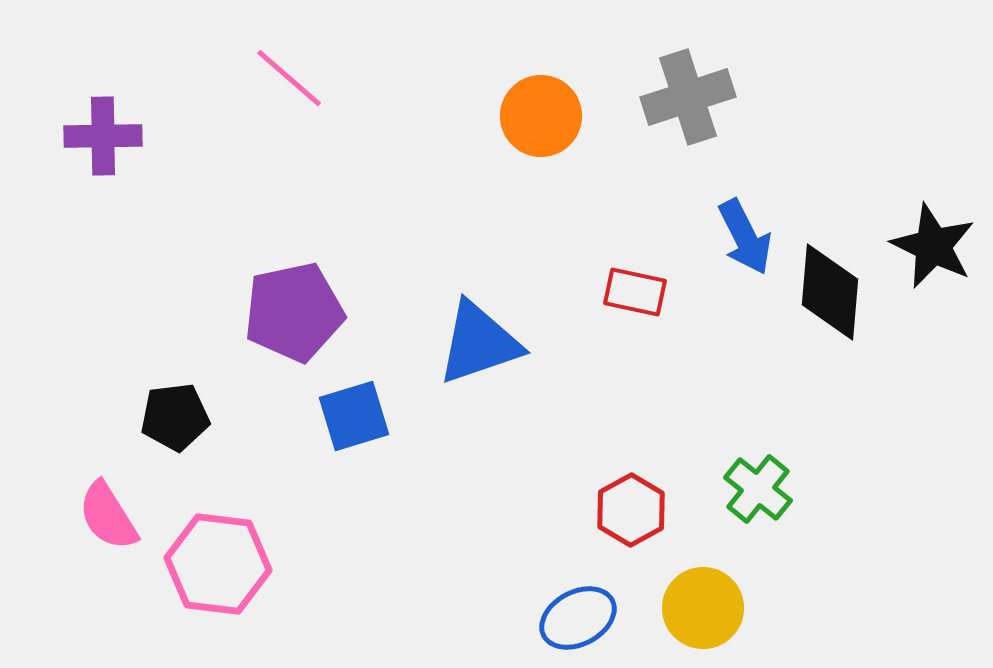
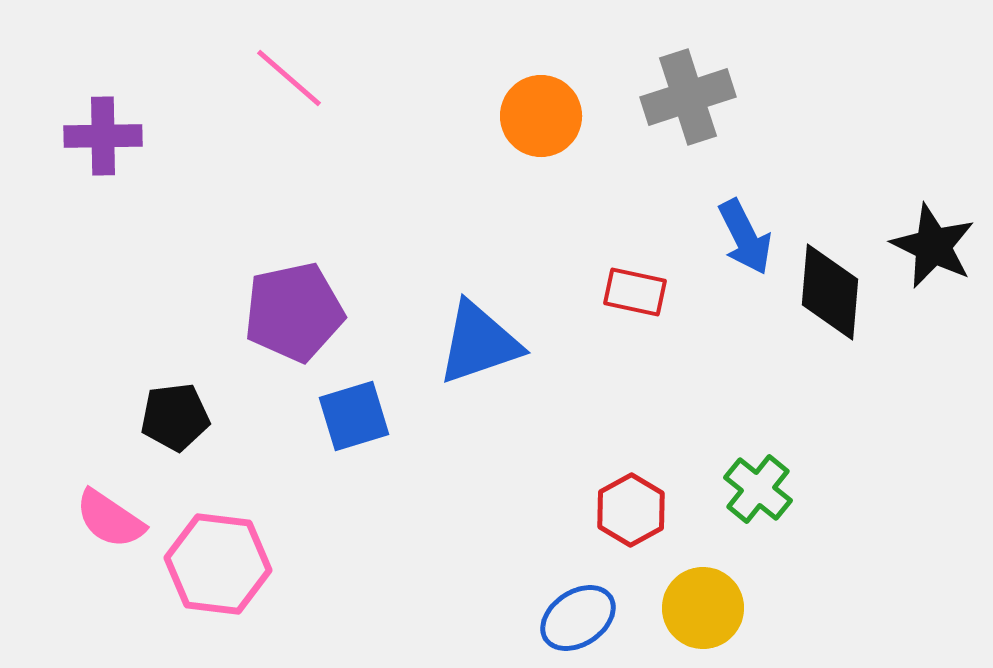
pink semicircle: moved 2 px right, 3 px down; rotated 24 degrees counterclockwise
blue ellipse: rotated 6 degrees counterclockwise
